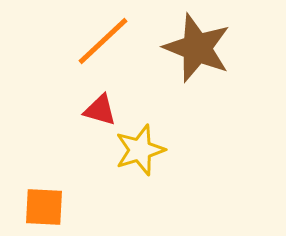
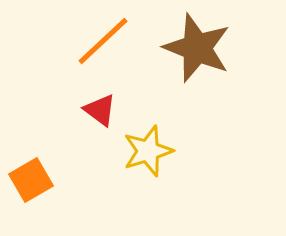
red triangle: rotated 21 degrees clockwise
yellow star: moved 8 px right, 1 px down
orange square: moved 13 px left, 27 px up; rotated 33 degrees counterclockwise
